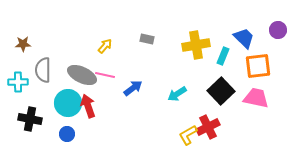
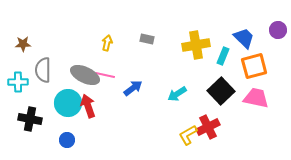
yellow arrow: moved 2 px right, 3 px up; rotated 28 degrees counterclockwise
orange square: moved 4 px left; rotated 8 degrees counterclockwise
gray ellipse: moved 3 px right
blue circle: moved 6 px down
